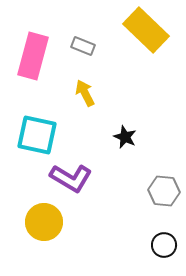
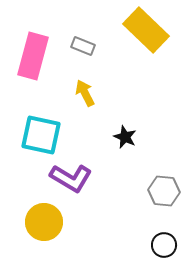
cyan square: moved 4 px right
